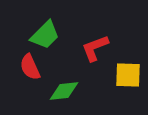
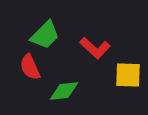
red L-shape: rotated 116 degrees counterclockwise
